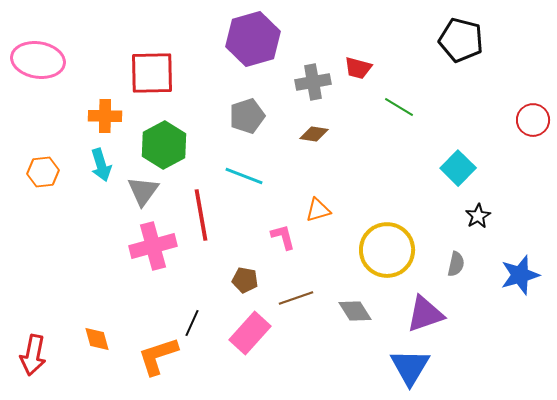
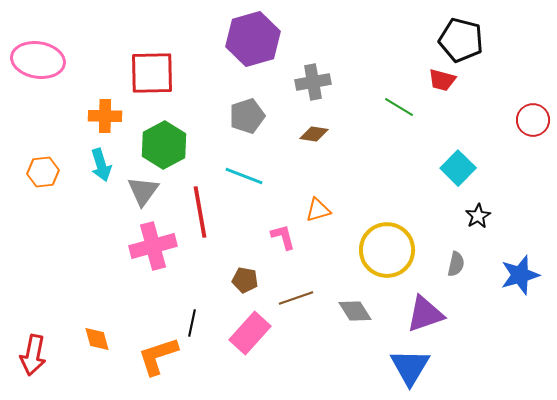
red trapezoid: moved 84 px right, 12 px down
red line: moved 1 px left, 3 px up
black line: rotated 12 degrees counterclockwise
